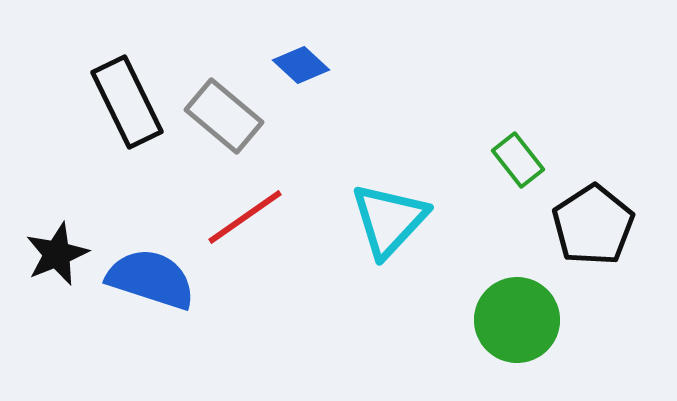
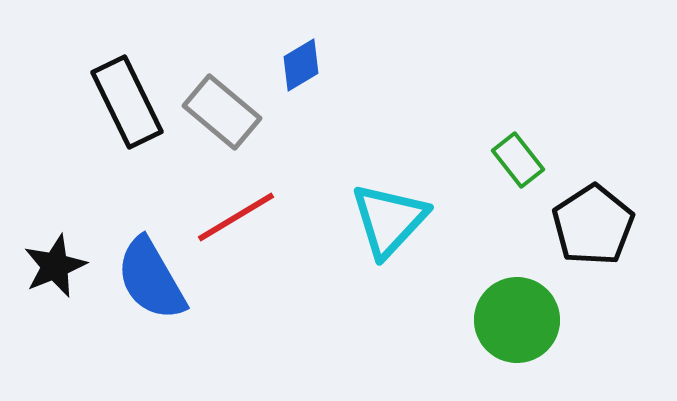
blue diamond: rotated 74 degrees counterclockwise
gray rectangle: moved 2 px left, 4 px up
red line: moved 9 px left; rotated 4 degrees clockwise
black star: moved 2 px left, 12 px down
blue semicircle: rotated 138 degrees counterclockwise
